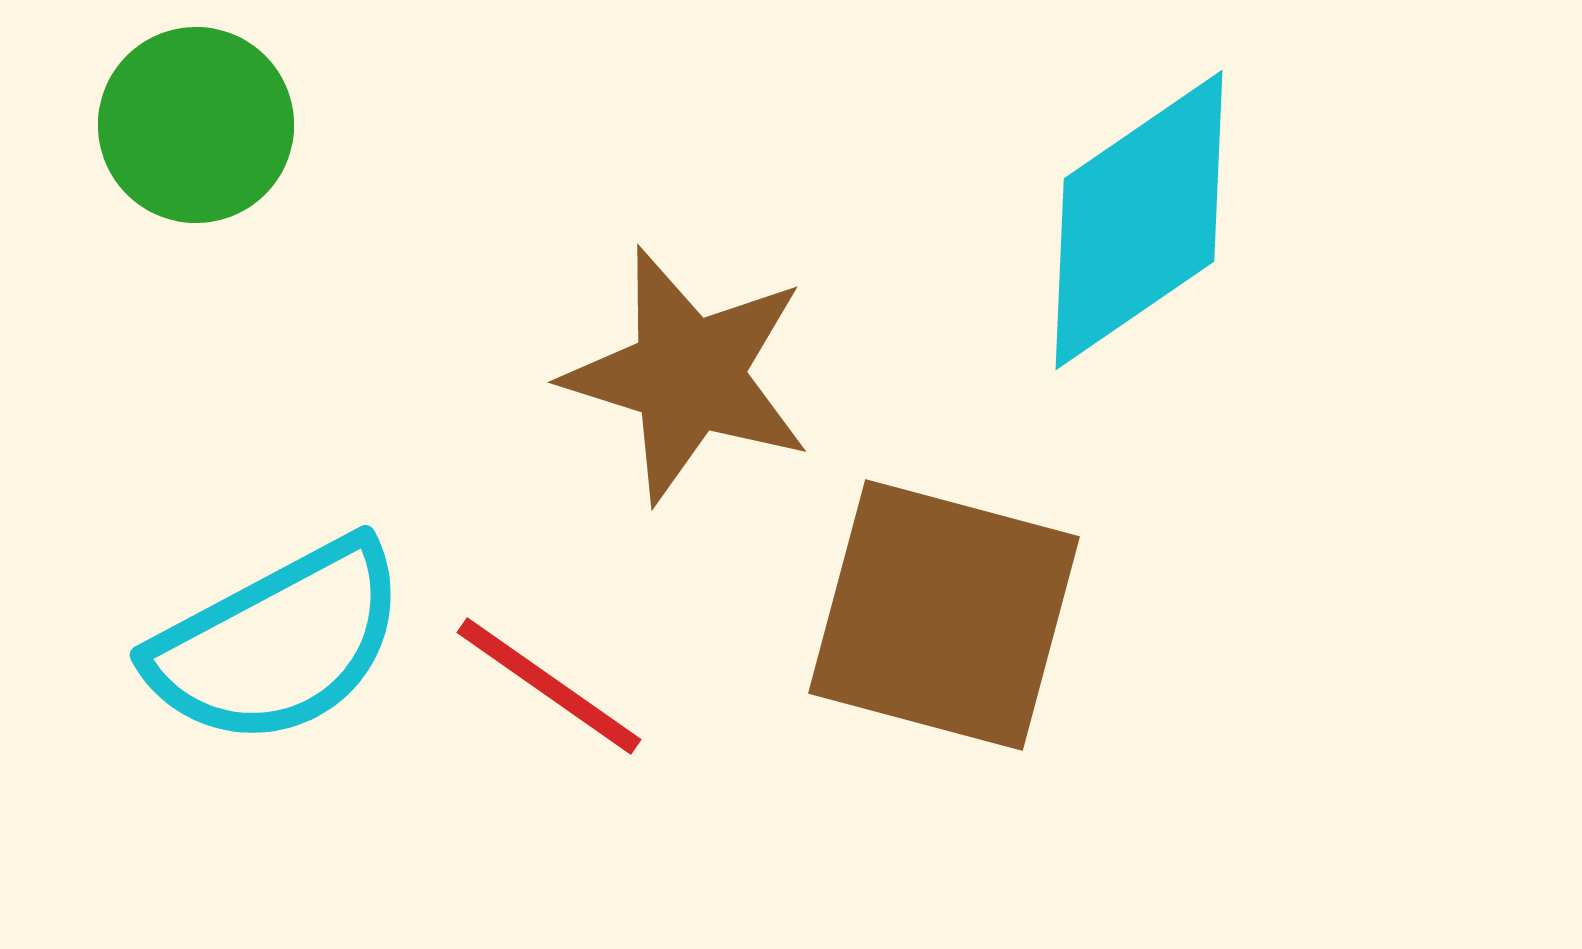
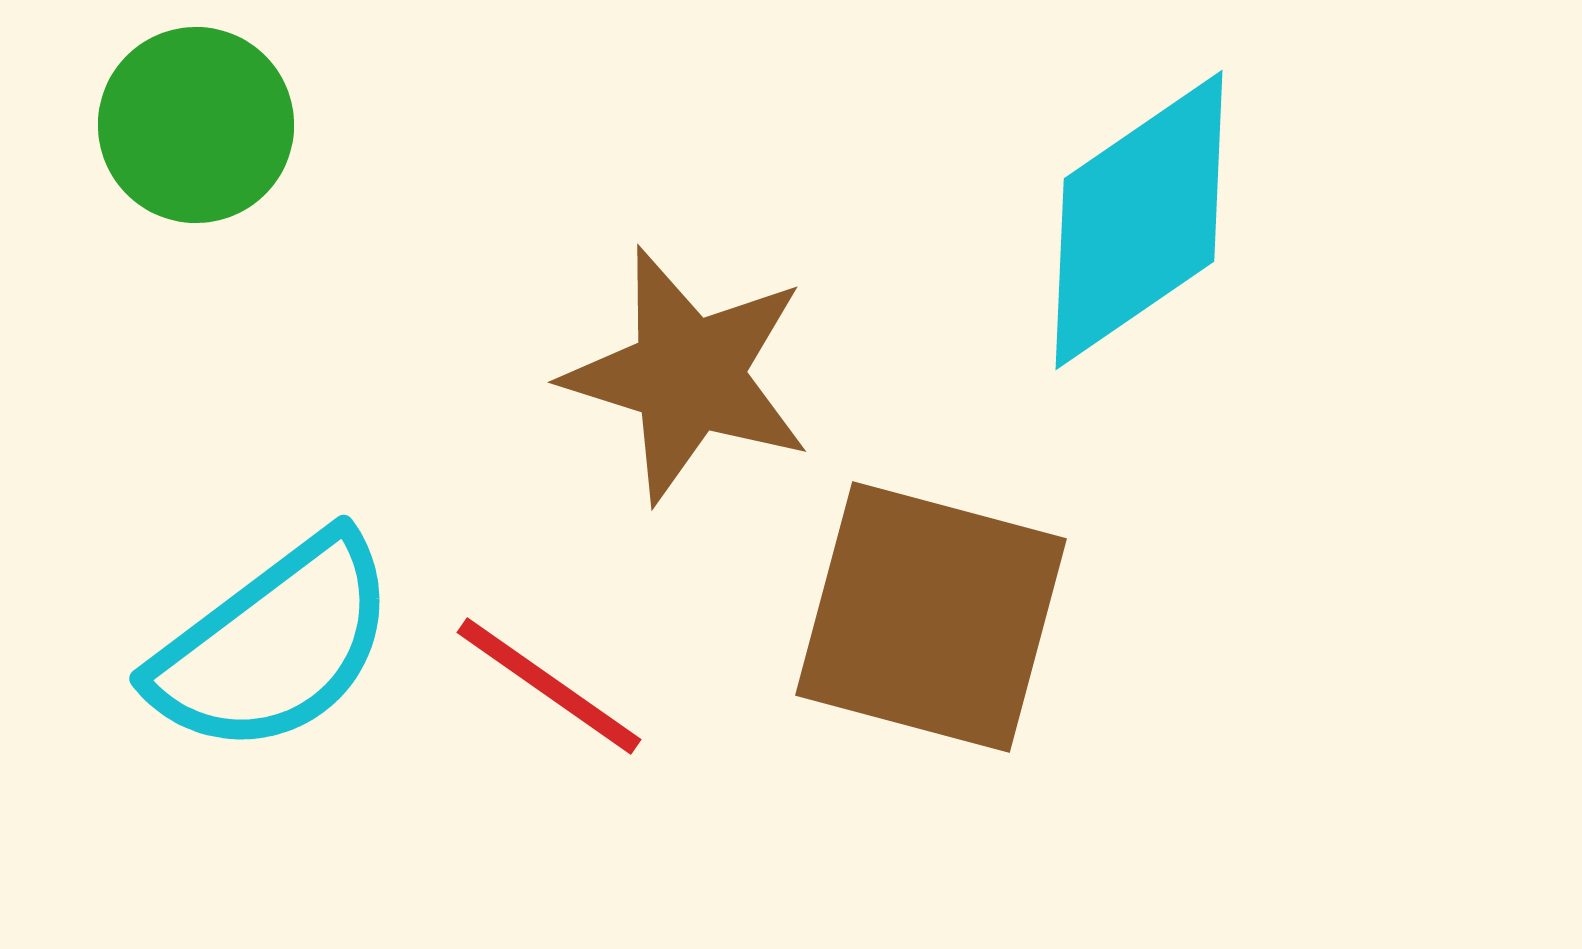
brown square: moved 13 px left, 2 px down
cyan semicircle: moved 4 px left, 2 px down; rotated 9 degrees counterclockwise
